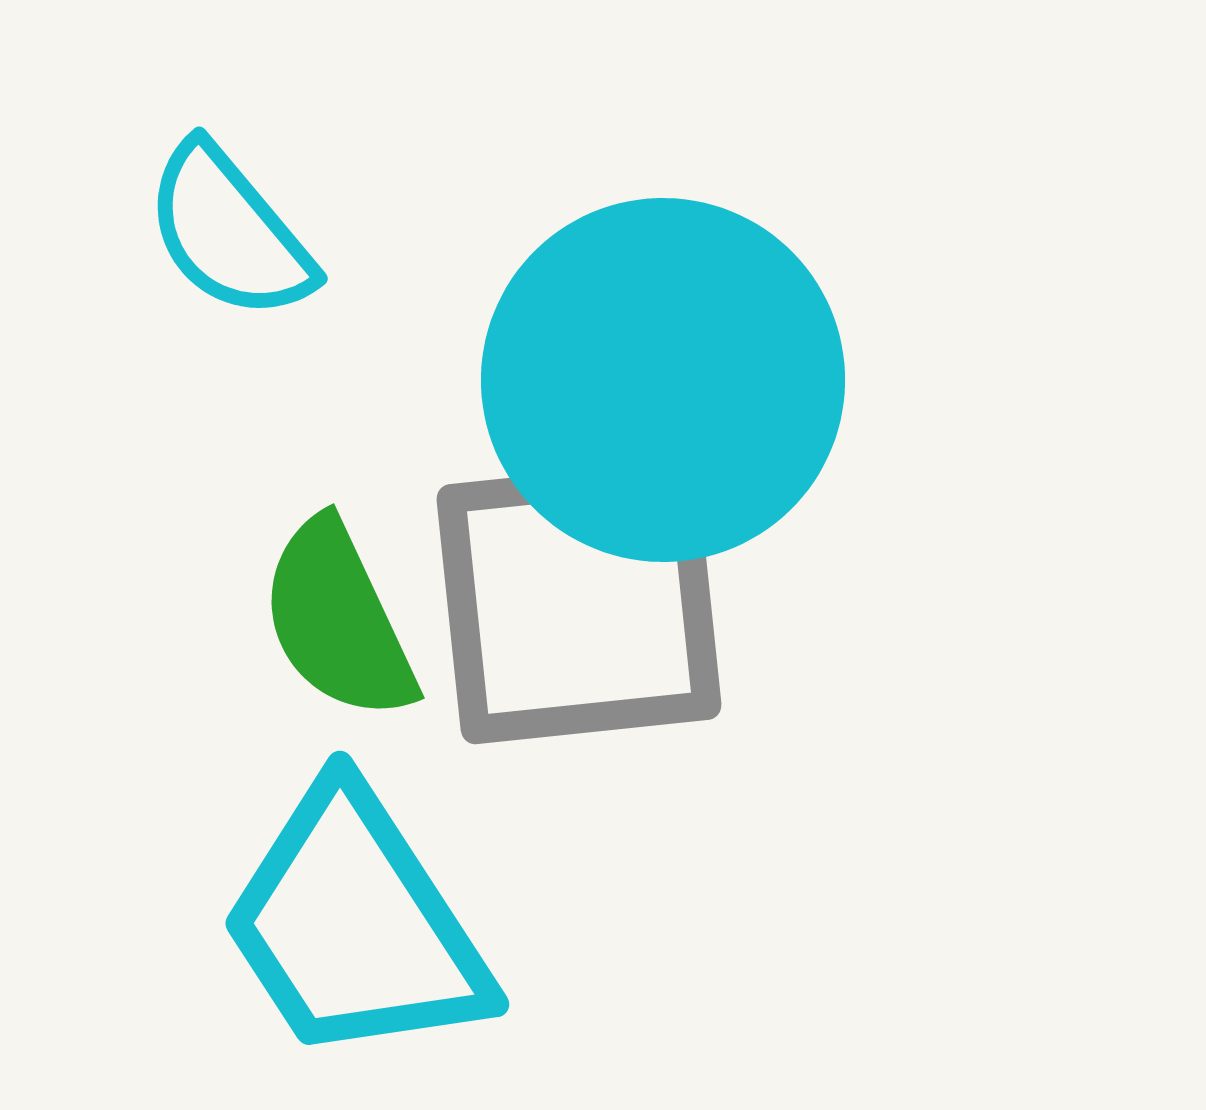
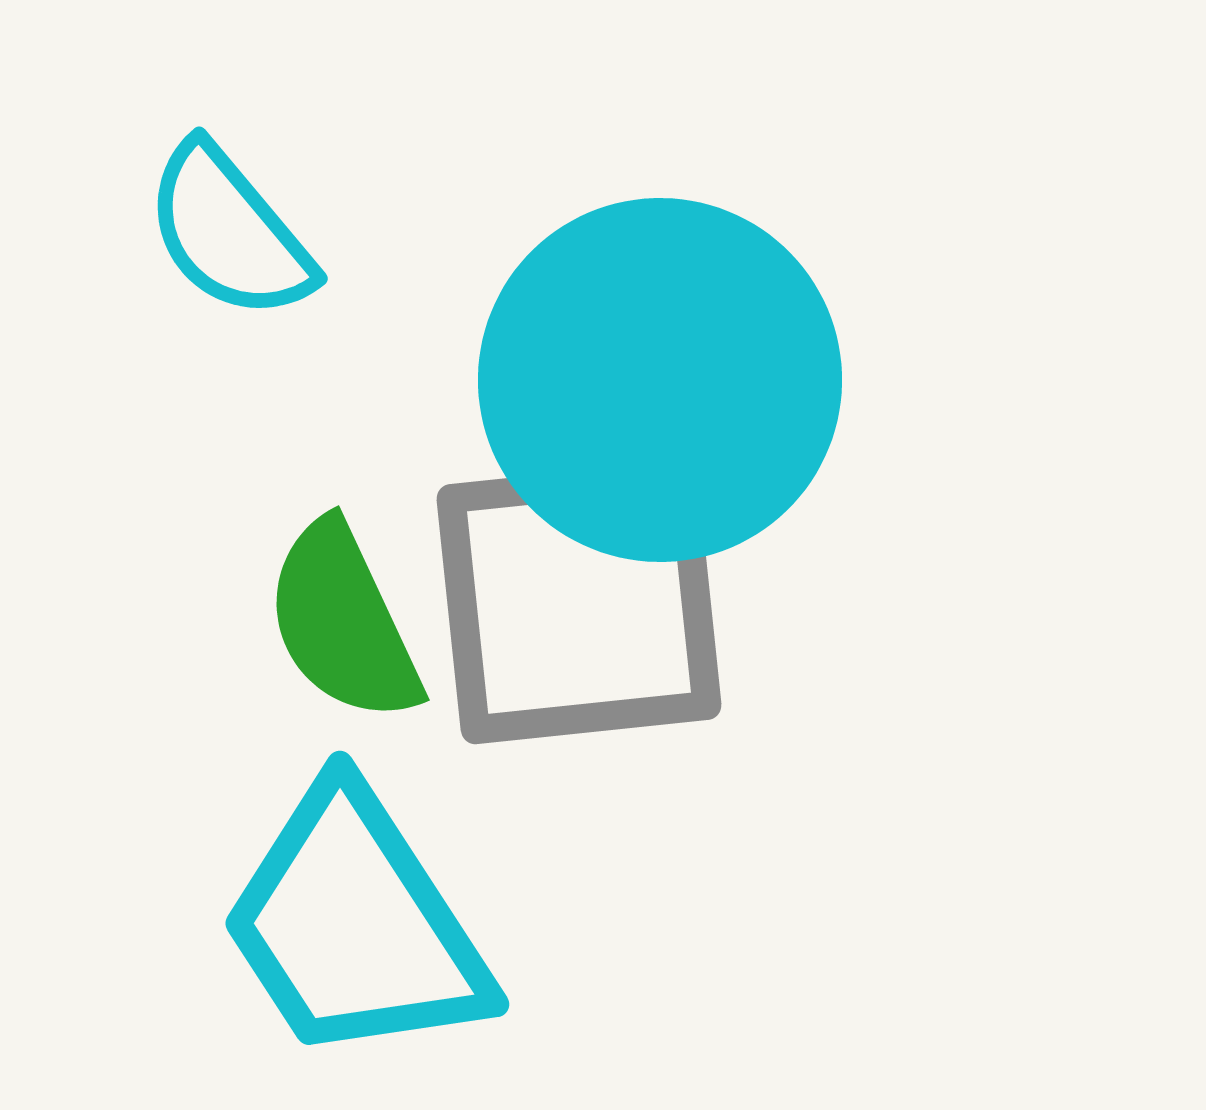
cyan circle: moved 3 px left
green semicircle: moved 5 px right, 2 px down
